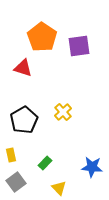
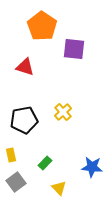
orange pentagon: moved 11 px up
purple square: moved 5 px left, 3 px down; rotated 15 degrees clockwise
red triangle: moved 2 px right, 1 px up
black pentagon: rotated 20 degrees clockwise
